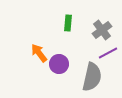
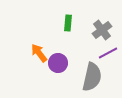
purple circle: moved 1 px left, 1 px up
